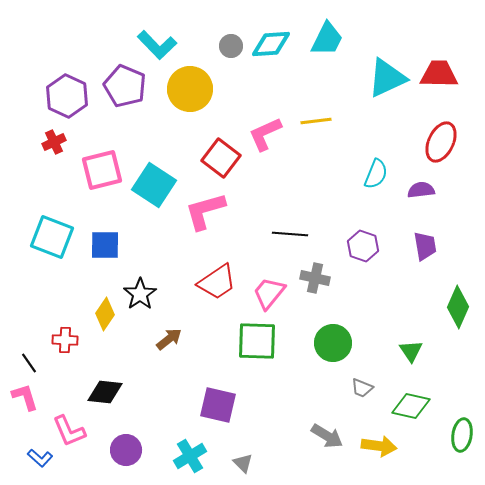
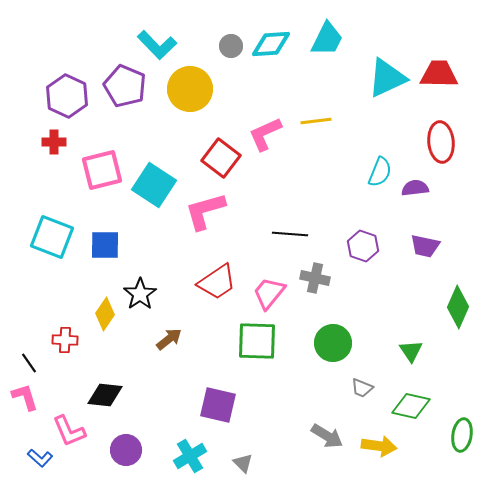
red cross at (54, 142): rotated 25 degrees clockwise
red ellipse at (441, 142): rotated 30 degrees counterclockwise
cyan semicircle at (376, 174): moved 4 px right, 2 px up
purple semicircle at (421, 190): moved 6 px left, 2 px up
purple trapezoid at (425, 246): rotated 112 degrees clockwise
black diamond at (105, 392): moved 3 px down
